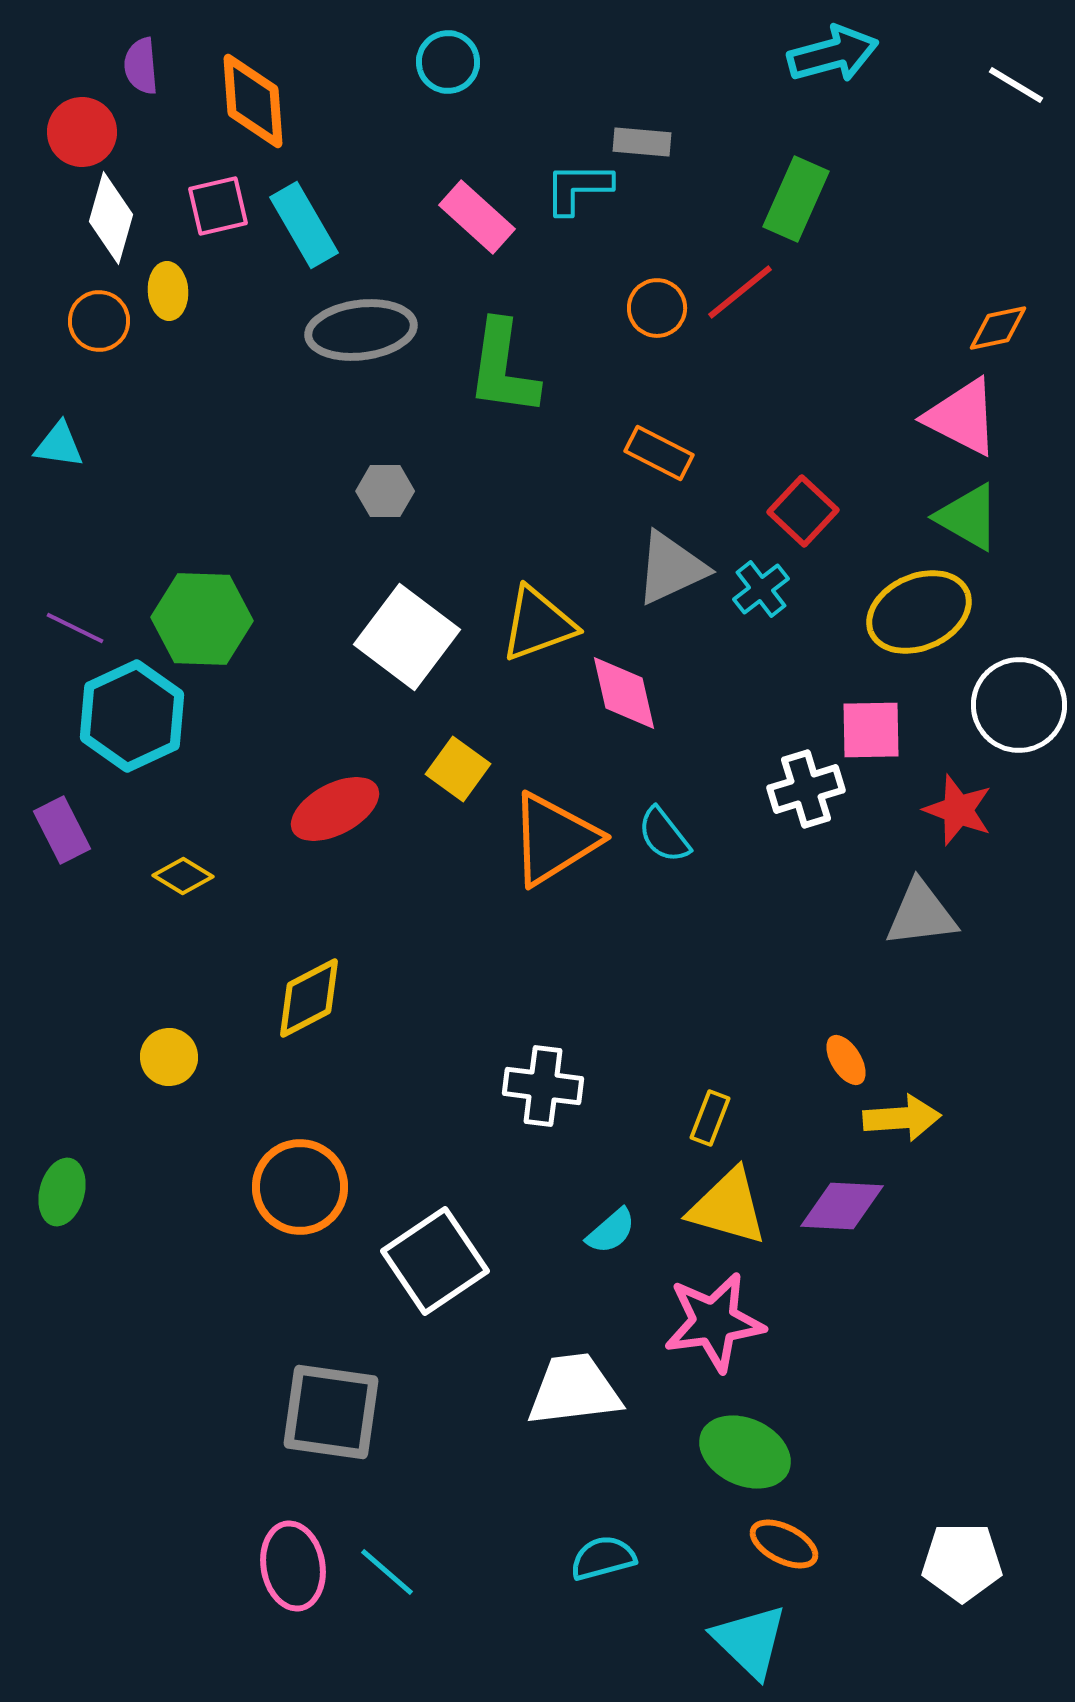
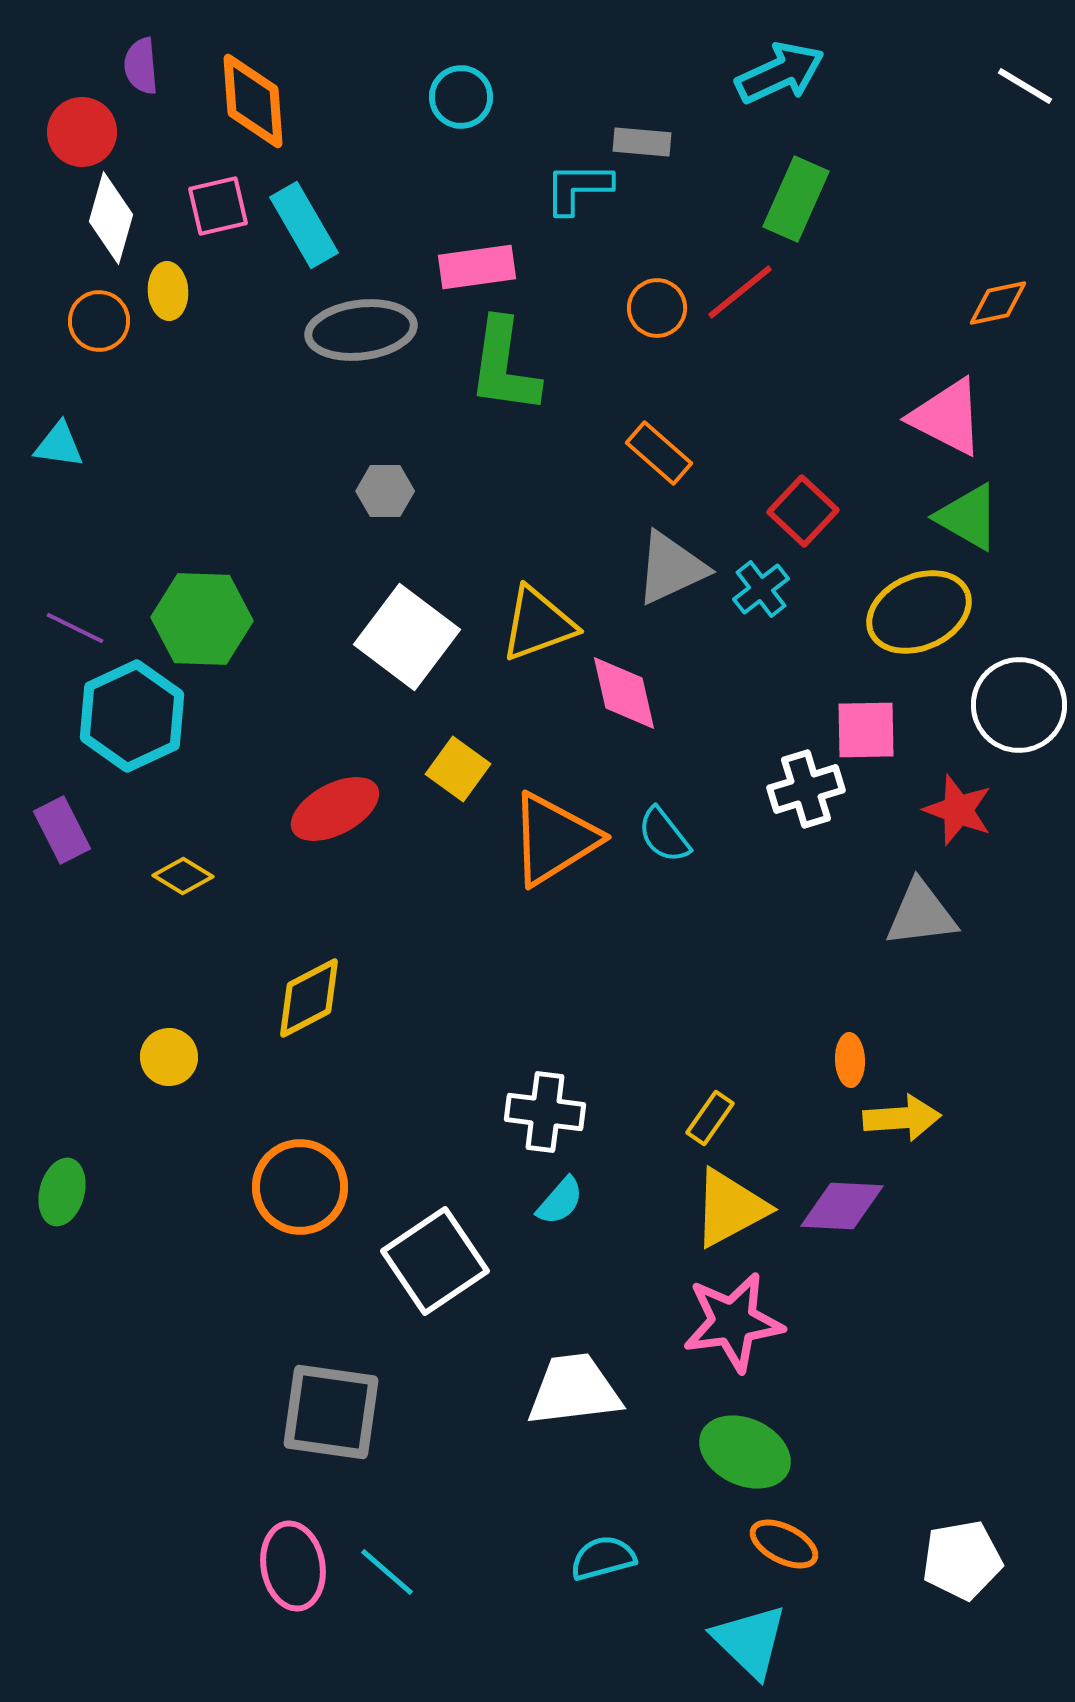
cyan arrow at (833, 54): moved 53 px left, 19 px down; rotated 10 degrees counterclockwise
cyan circle at (448, 62): moved 13 px right, 35 px down
white line at (1016, 85): moved 9 px right, 1 px down
pink rectangle at (477, 217): moved 50 px down; rotated 50 degrees counterclockwise
orange diamond at (998, 328): moved 25 px up
green L-shape at (503, 368): moved 1 px right, 2 px up
pink triangle at (962, 417): moved 15 px left
orange rectangle at (659, 453): rotated 14 degrees clockwise
pink square at (871, 730): moved 5 px left
orange ellipse at (846, 1060): moved 4 px right; rotated 30 degrees clockwise
white cross at (543, 1086): moved 2 px right, 26 px down
yellow rectangle at (710, 1118): rotated 14 degrees clockwise
yellow triangle at (728, 1207): moved 2 px right, 1 px down; rotated 44 degrees counterclockwise
cyan semicircle at (611, 1231): moved 51 px left, 30 px up; rotated 8 degrees counterclockwise
pink star at (714, 1322): moved 19 px right
white pentagon at (962, 1562): moved 2 px up; rotated 10 degrees counterclockwise
